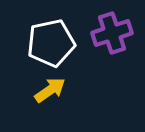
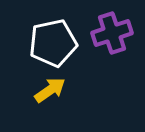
white pentagon: moved 2 px right
